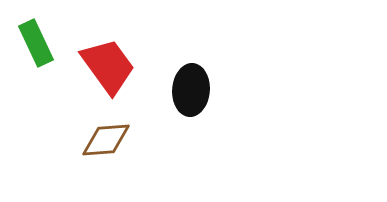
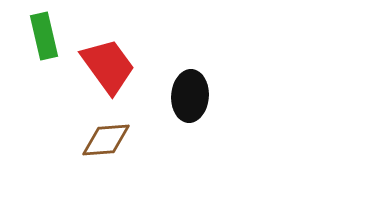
green rectangle: moved 8 px right, 7 px up; rotated 12 degrees clockwise
black ellipse: moved 1 px left, 6 px down
